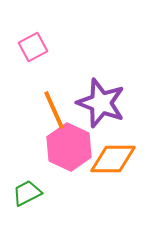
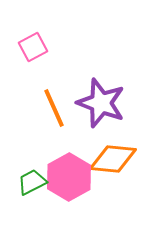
orange line: moved 2 px up
pink hexagon: moved 30 px down; rotated 6 degrees clockwise
orange diamond: rotated 6 degrees clockwise
green trapezoid: moved 5 px right, 11 px up
